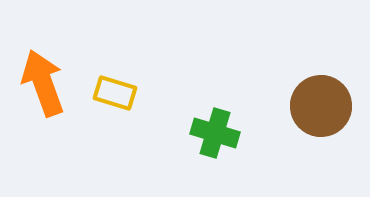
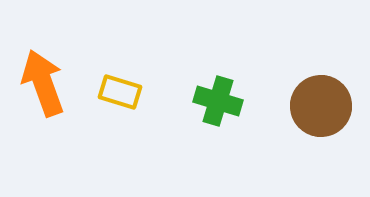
yellow rectangle: moved 5 px right, 1 px up
green cross: moved 3 px right, 32 px up
